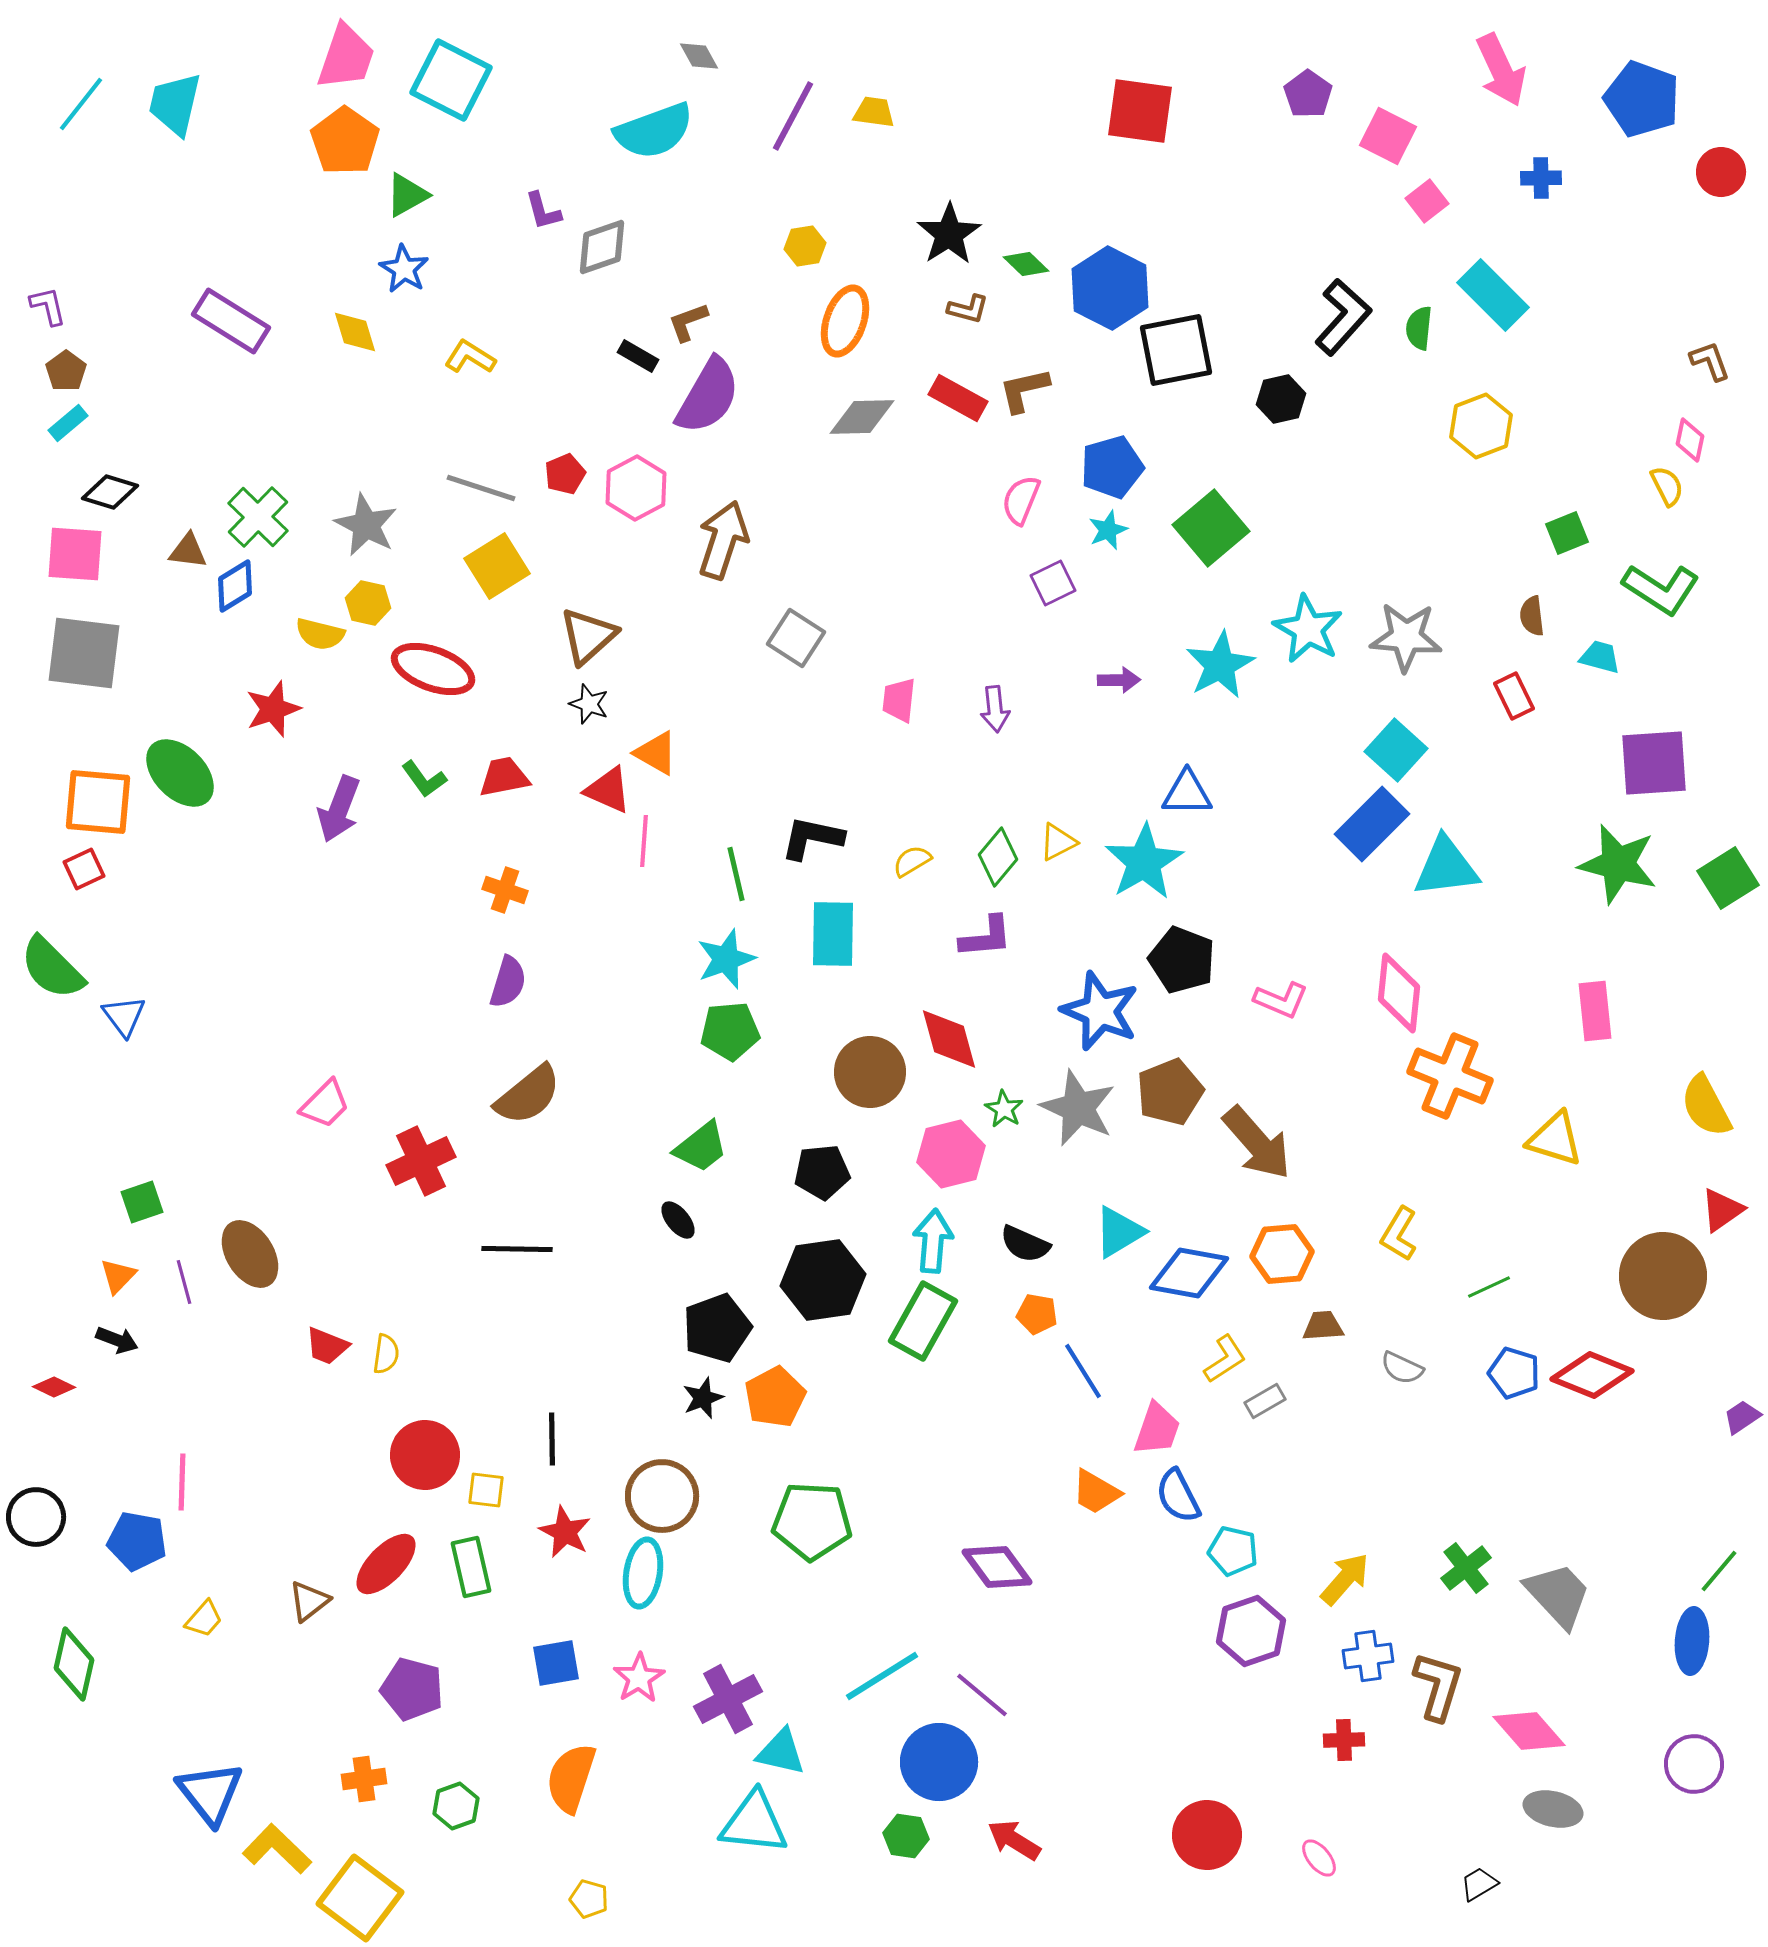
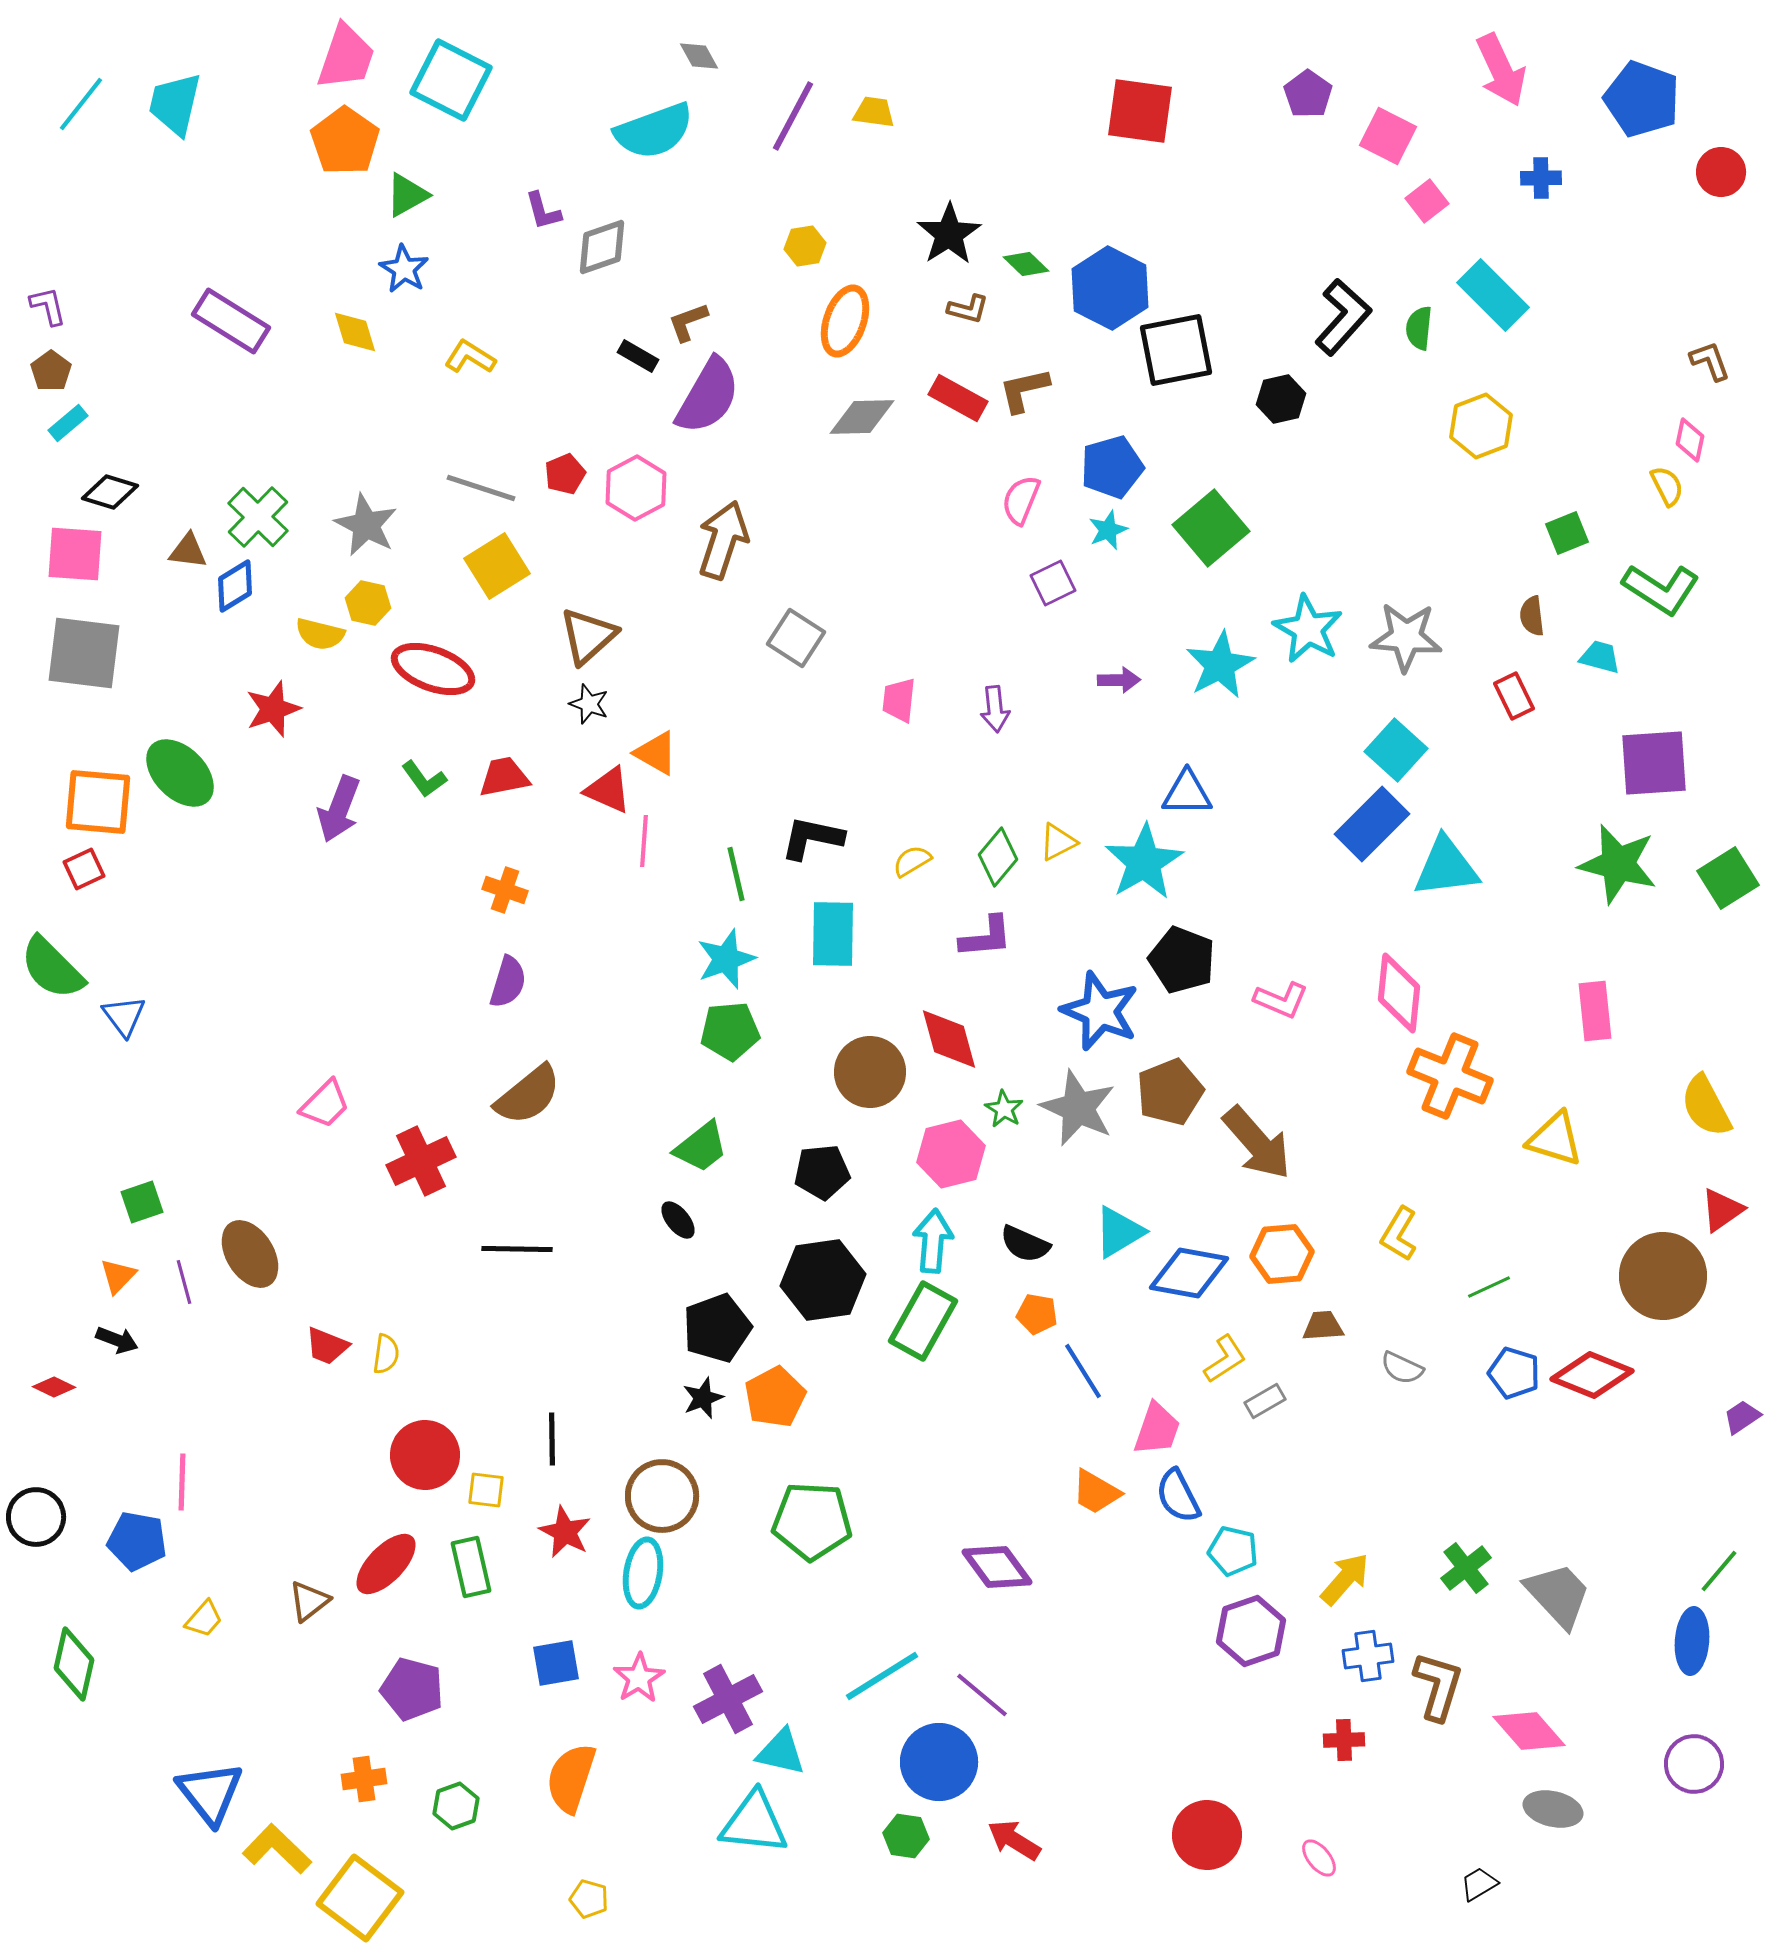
brown pentagon at (66, 371): moved 15 px left
